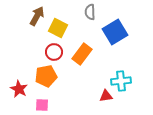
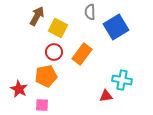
blue square: moved 1 px right, 5 px up
cyan cross: moved 1 px right, 1 px up; rotated 18 degrees clockwise
